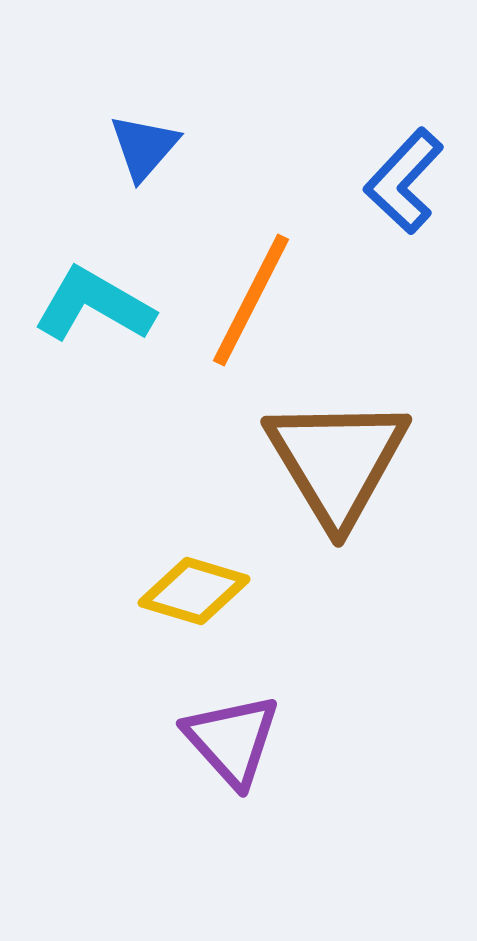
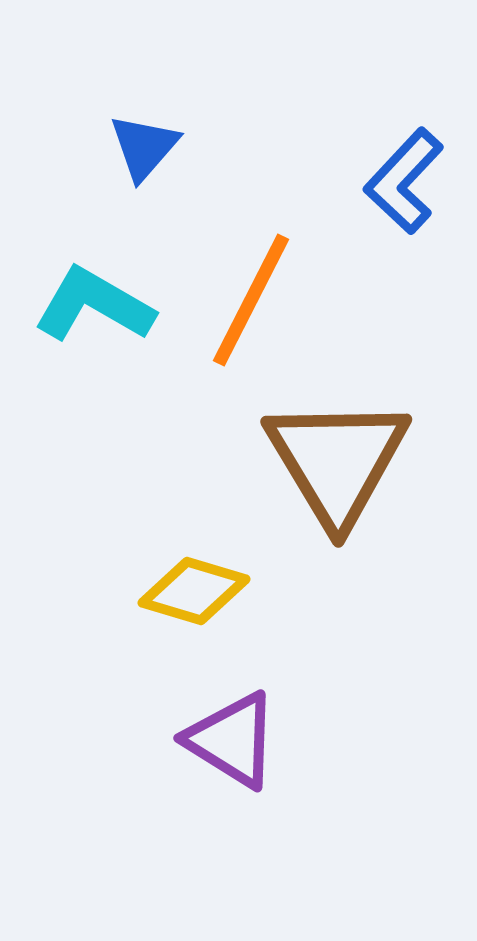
purple triangle: rotated 16 degrees counterclockwise
